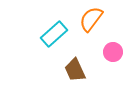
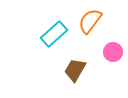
orange semicircle: moved 1 px left, 2 px down
brown trapezoid: rotated 55 degrees clockwise
